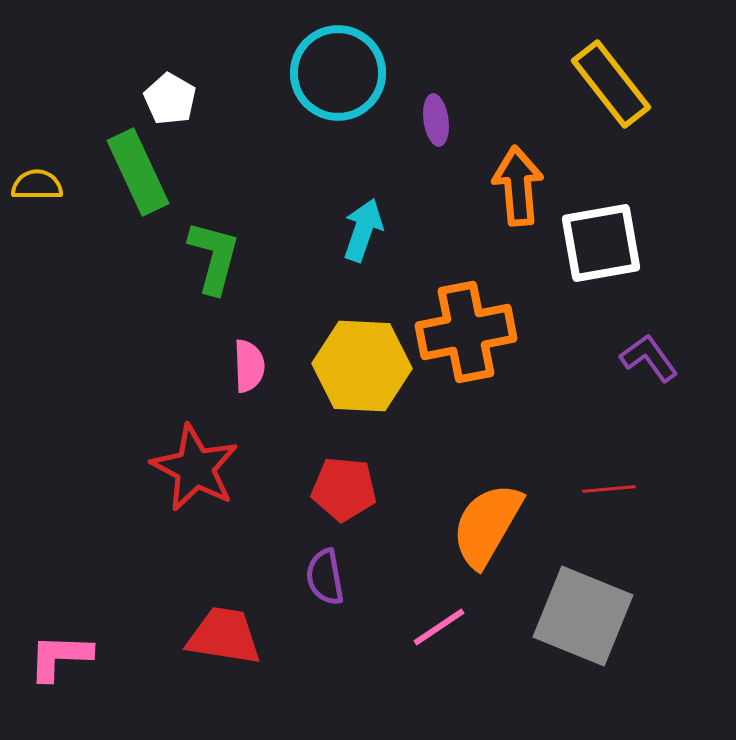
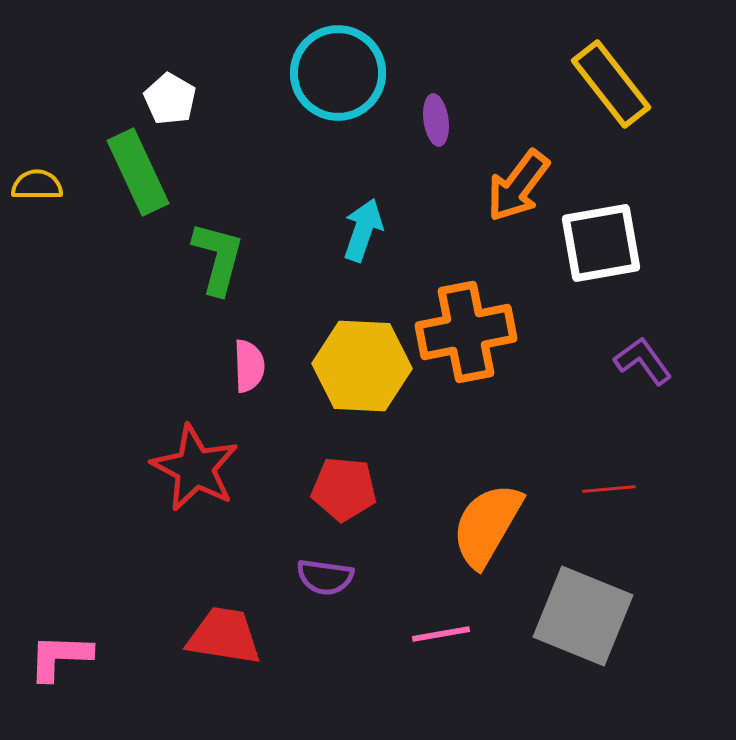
orange arrow: rotated 138 degrees counterclockwise
green L-shape: moved 4 px right, 1 px down
purple L-shape: moved 6 px left, 3 px down
purple semicircle: rotated 72 degrees counterclockwise
pink line: moved 2 px right, 7 px down; rotated 24 degrees clockwise
